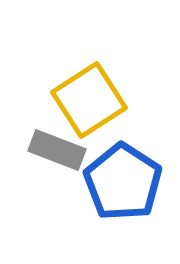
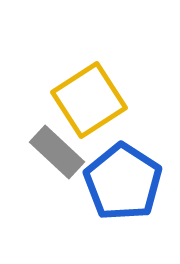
gray rectangle: moved 2 px down; rotated 22 degrees clockwise
